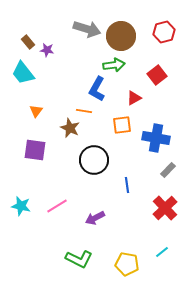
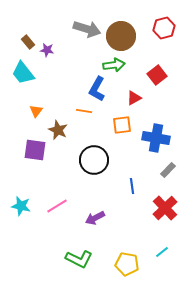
red hexagon: moved 4 px up
brown star: moved 12 px left, 2 px down
blue line: moved 5 px right, 1 px down
